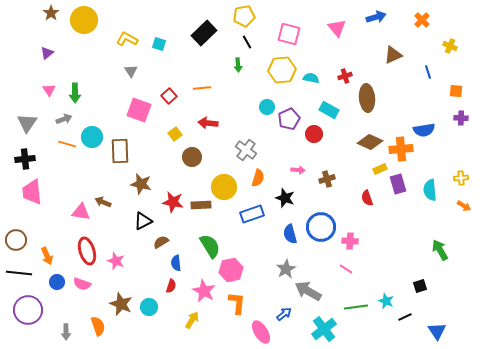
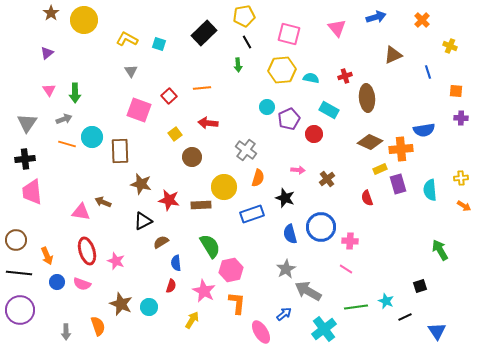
brown cross at (327, 179): rotated 21 degrees counterclockwise
red star at (173, 202): moved 4 px left, 2 px up
purple circle at (28, 310): moved 8 px left
